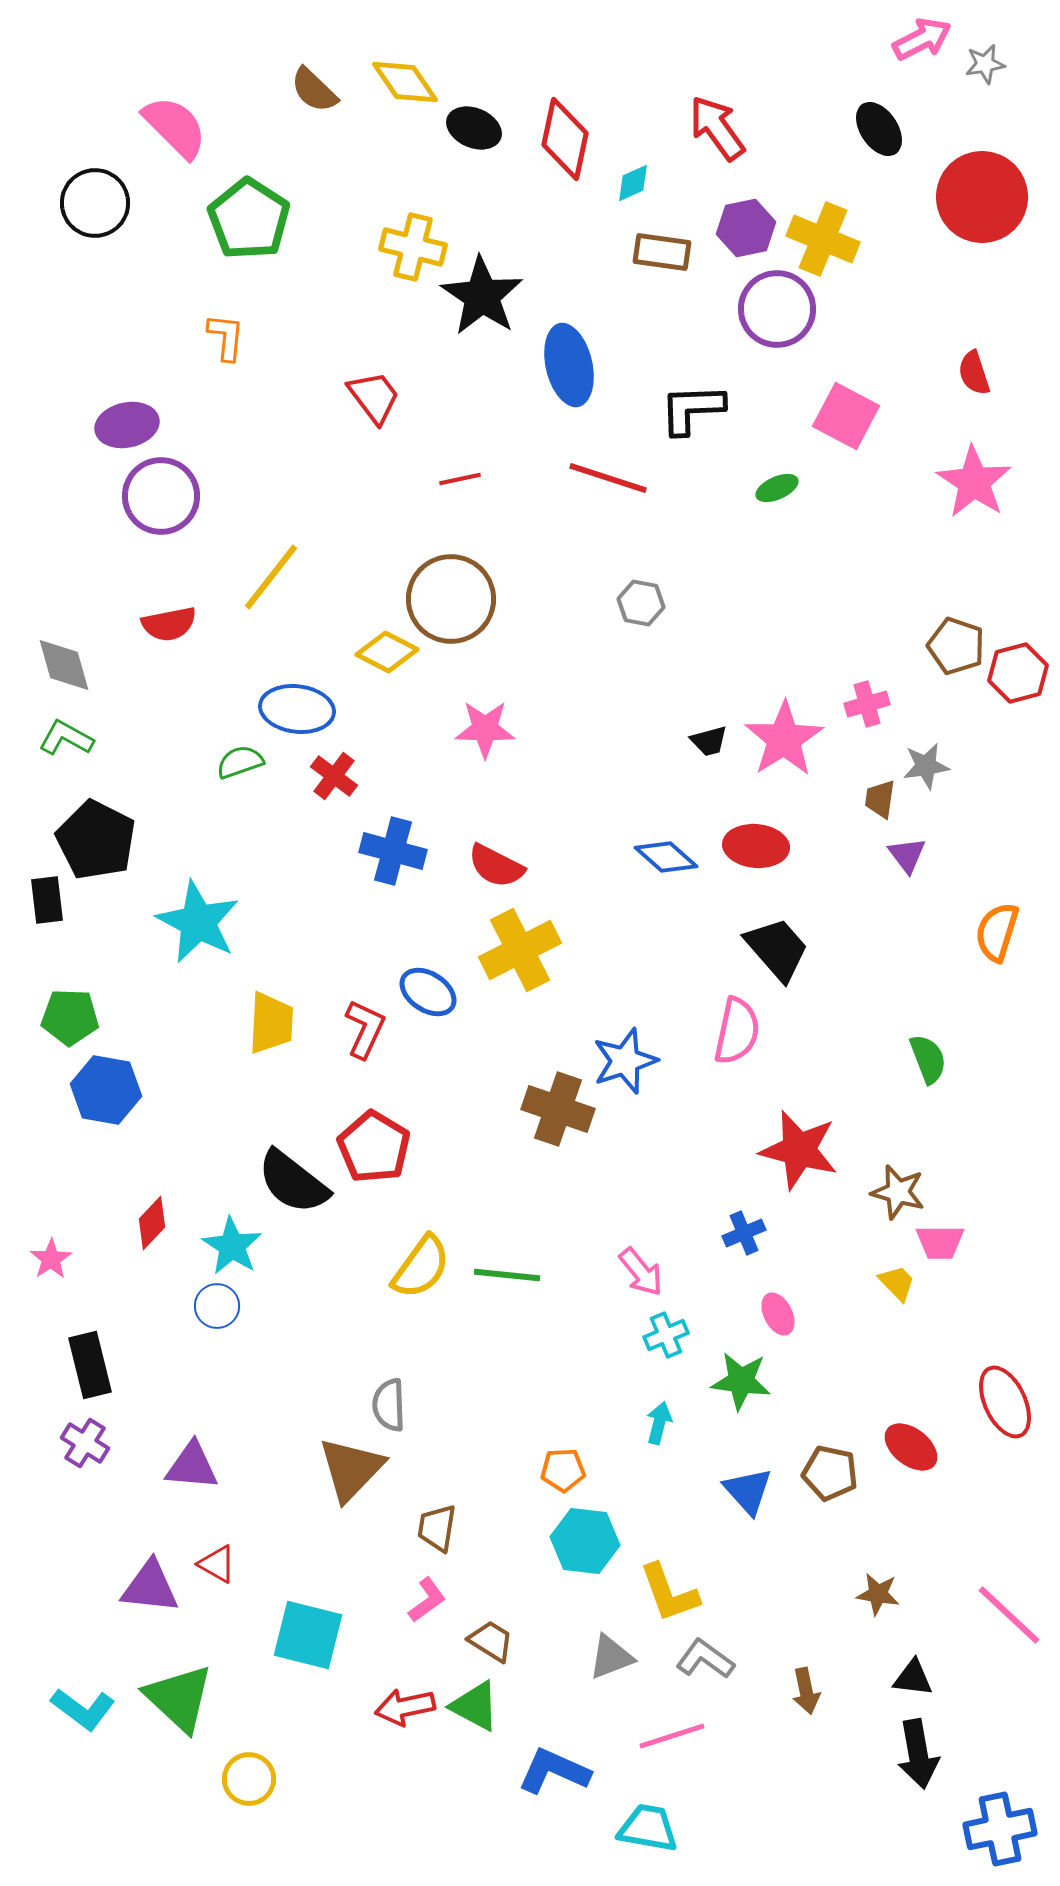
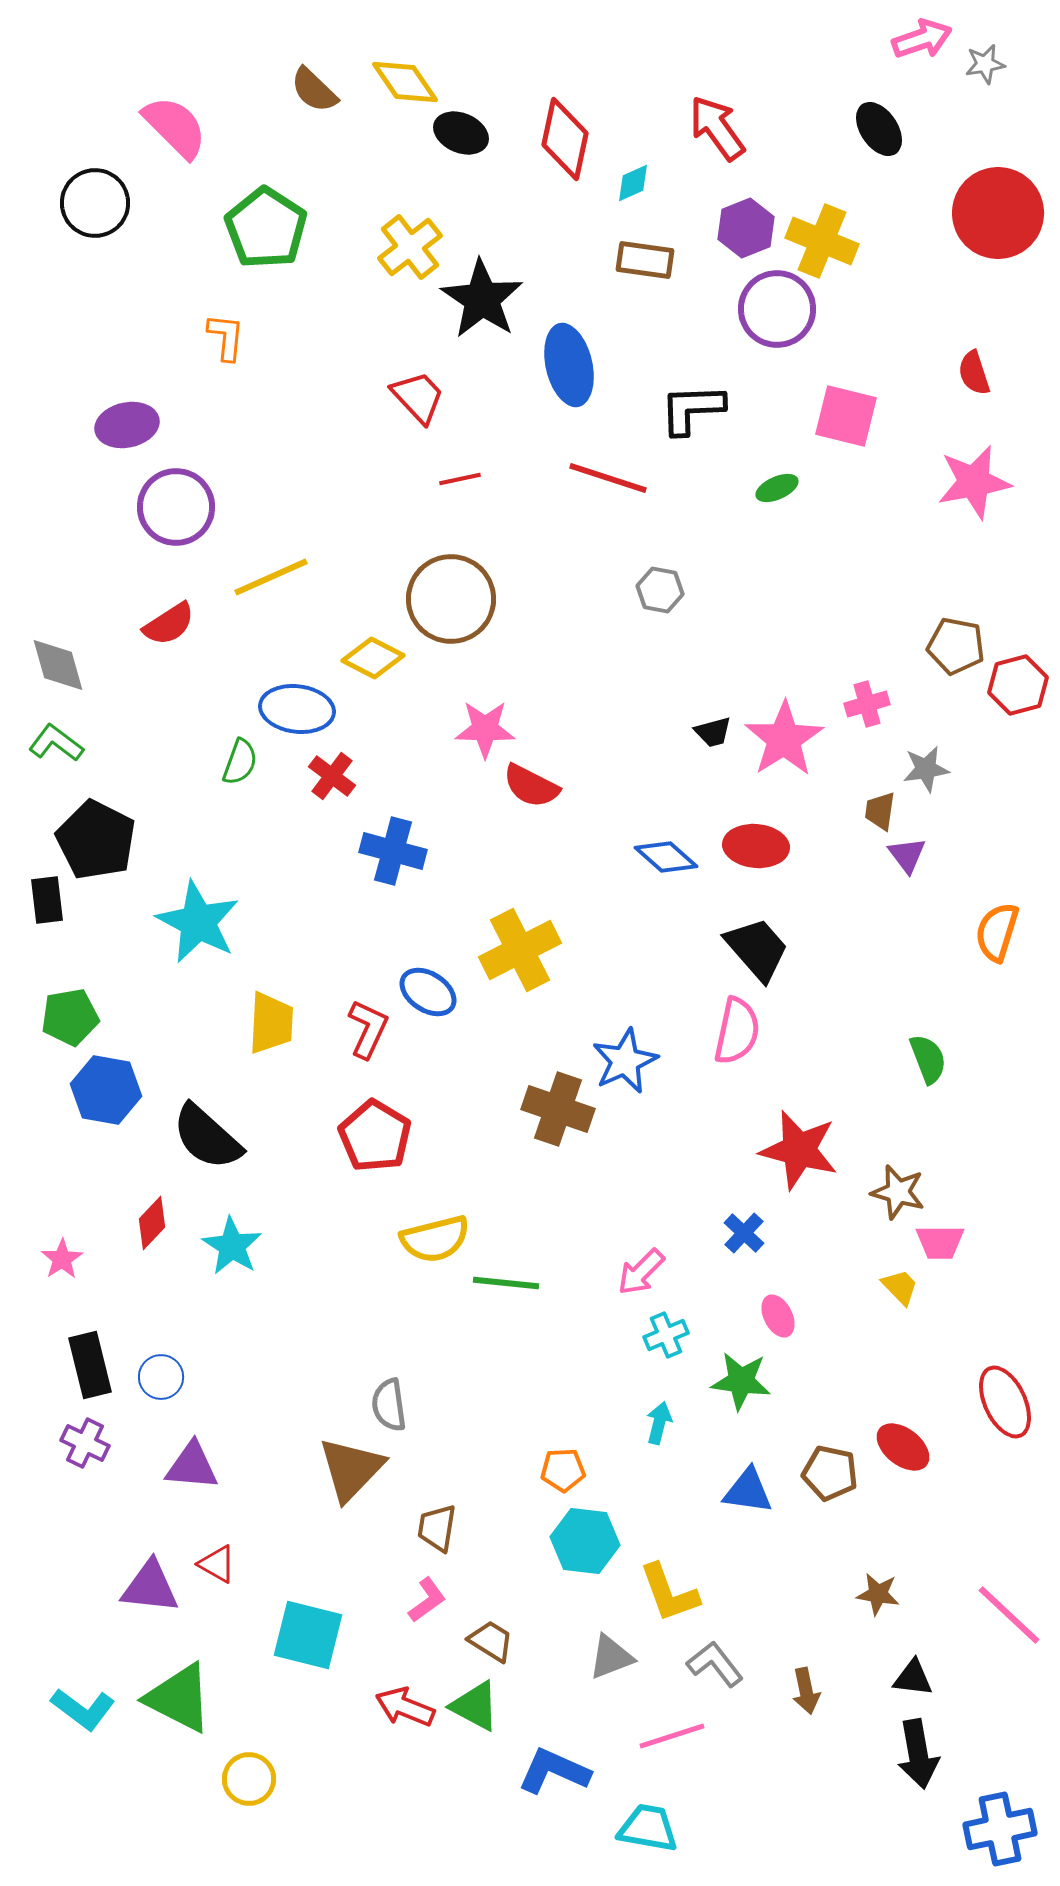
pink arrow at (922, 39): rotated 8 degrees clockwise
black ellipse at (474, 128): moved 13 px left, 5 px down
red circle at (982, 197): moved 16 px right, 16 px down
green pentagon at (249, 219): moved 17 px right, 9 px down
purple hexagon at (746, 228): rotated 10 degrees counterclockwise
yellow cross at (823, 239): moved 1 px left, 2 px down
yellow cross at (413, 247): moved 3 px left; rotated 38 degrees clockwise
brown rectangle at (662, 252): moved 17 px left, 8 px down
black star at (482, 296): moved 3 px down
red trapezoid at (374, 397): moved 44 px right; rotated 6 degrees counterclockwise
pink square at (846, 416): rotated 14 degrees counterclockwise
pink star at (974, 482): rotated 28 degrees clockwise
purple circle at (161, 496): moved 15 px right, 11 px down
yellow line at (271, 577): rotated 28 degrees clockwise
gray hexagon at (641, 603): moved 19 px right, 13 px up
red semicircle at (169, 624): rotated 22 degrees counterclockwise
brown pentagon at (956, 646): rotated 8 degrees counterclockwise
yellow diamond at (387, 652): moved 14 px left, 6 px down
gray diamond at (64, 665): moved 6 px left
red hexagon at (1018, 673): moved 12 px down
green L-shape at (66, 738): moved 10 px left, 5 px down; rotated 8 degrees clockwise
black trapezoid at (709, 741): moved 4 px right, 9 px up
green semicircle at (240, 762): rotated 129 degrees clockwise
gray star at (926, 766): moved 3 px down
red cross at (334, 776): moved 2 px left
brown trapezoid at (880, 799): moved 12 px down
red semicircle at (496, 866): moved 35 px right, 80 px up
black trapezoid at (777, 949): moved 20 px left
green pentagon at (70, 1017): rotated 12 degrees counterclockwise
red L-shape at (365, 1029): moved 3 px right
blue star at (625, 1061): rotated 6 degrees counterclockwise
red pentagon at (374, 1147): moved 1 px right, 11 px up
black semicircle at (293, 1182): moved 86 px left, 45 px up; rotated 4 degrees clockwise
blue cross at (744, 1233): rotated 24 degrees counterclockwise
pink star at (51, 1259): moved 11 px right
yellow semicircle at (421, 1267): moved 14 px right, 28 px up; rotated 40 degrees clockwise
pink arrow at (641, 1272): rotated 84 degrees clockwise
green line at (507, 1275): moved 1 px left, 8 px down
yellow trapezoid at (897, 1283): moved 3 px right, 4 px down
blue circle at (217, 1306): moved 56 px left, 71 px down
pink ellipse at (778, 1314): moved 2 px down
gray semicircle at (389, 1405): rotated 6 degrees counterclockwise
purple cross at (85, 1443): rotated 6 degrees counterclockwise
red ellipse at (911, 1447): moved 8 px left
blue triangle at (748, 1491): rotated 40 degrees counterclockwise
gray L-shape at (705, 1659): moved 10 px right, 5 px down; rotated 16 degrees clockwise
green triangle at (179, 1698): rotated 16 degrees counterclockwise
red arrow at (405, 1707): rotated 34 degrees clockwise
